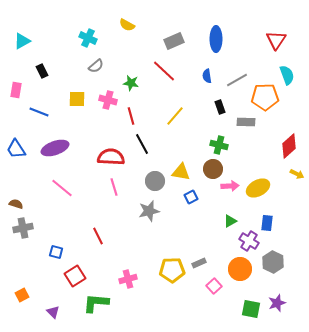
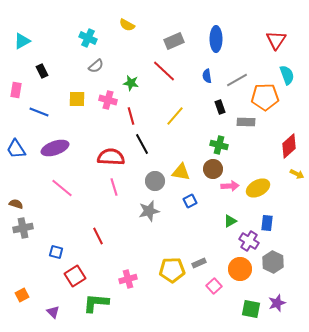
blue square at (191, 197): moved 1 px left, 4 px down
